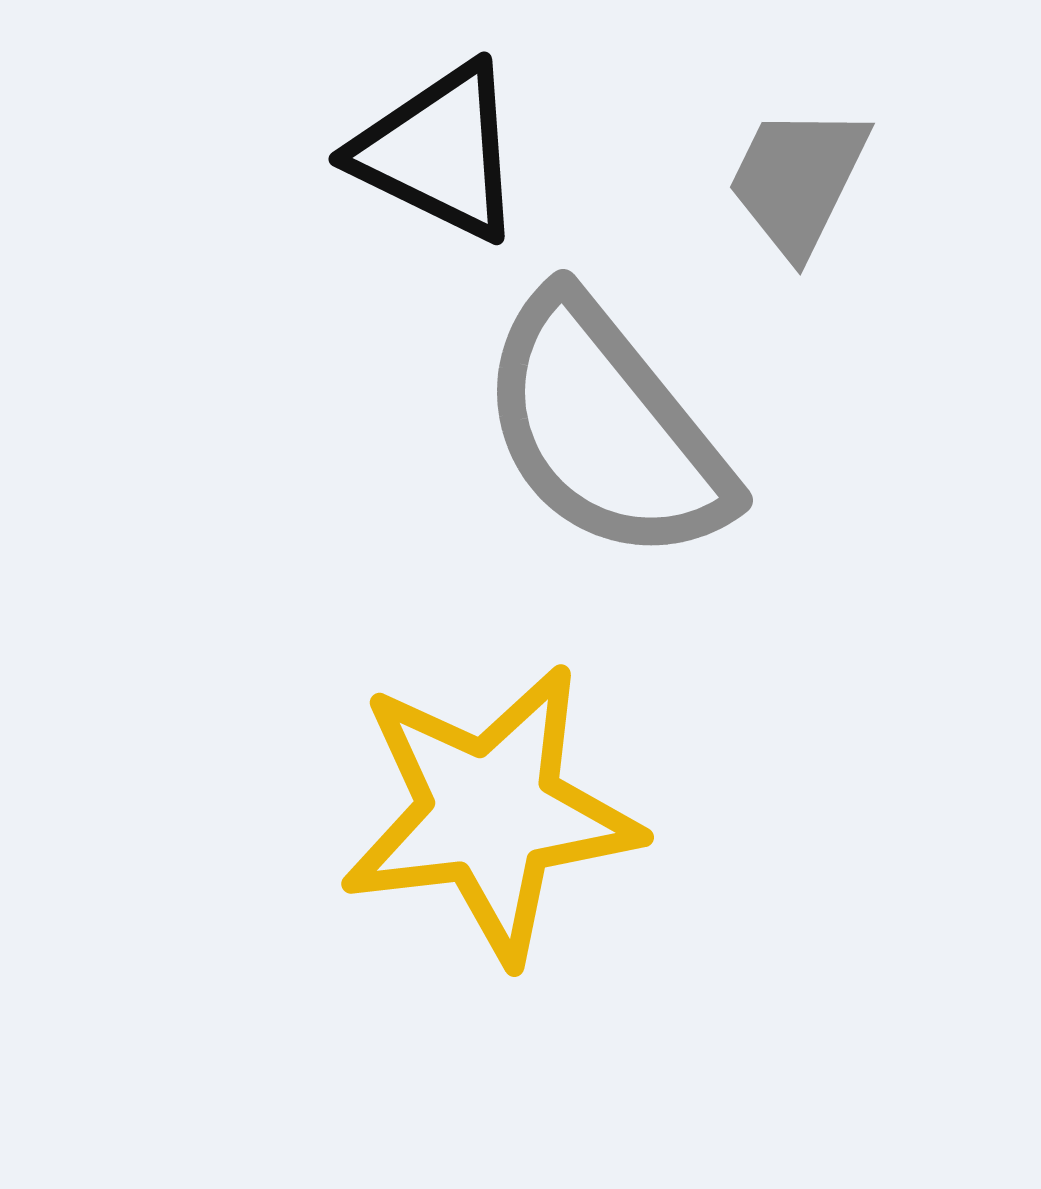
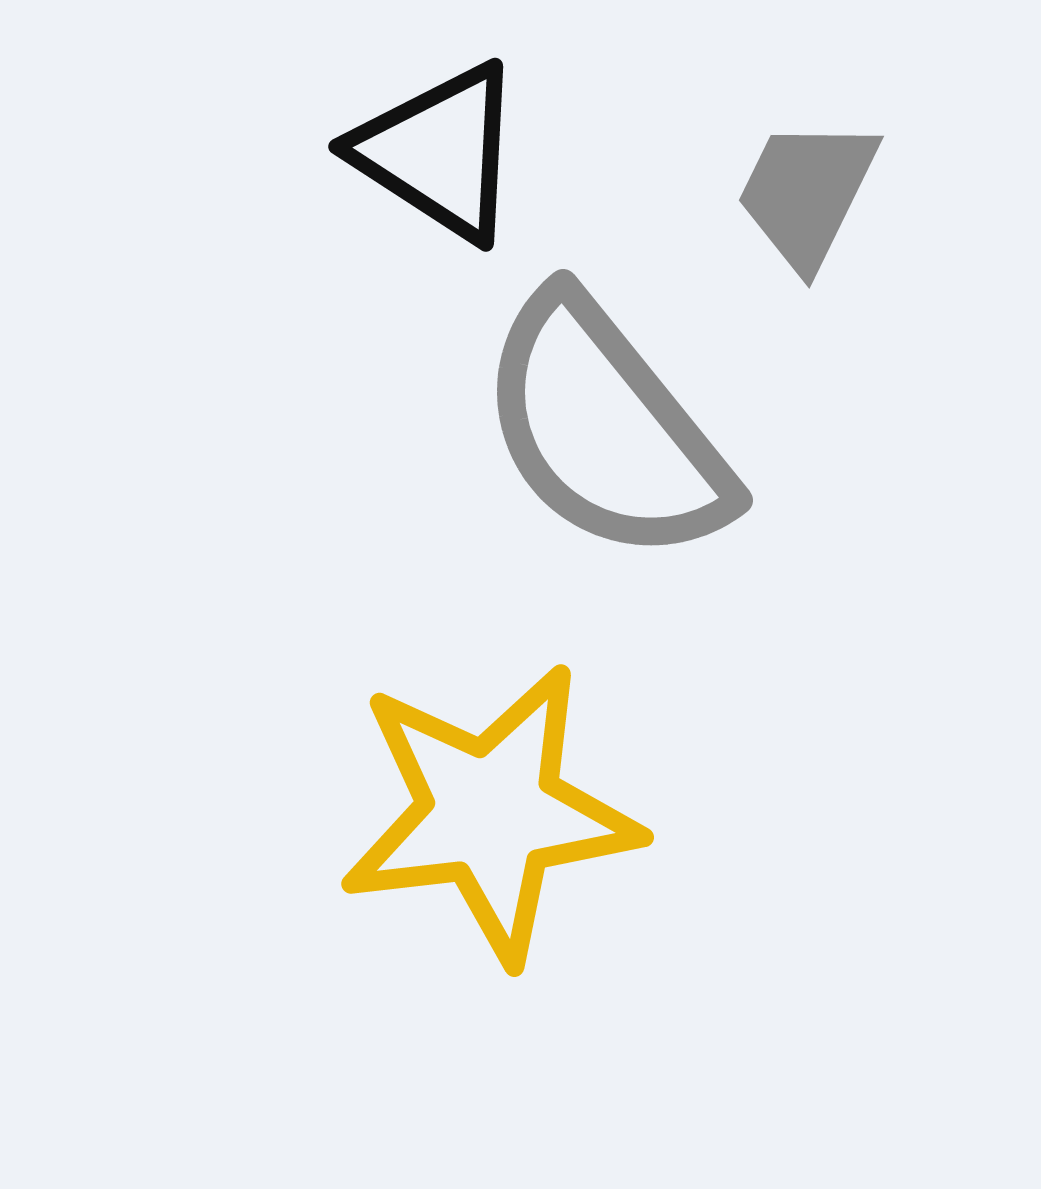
black triangle: rotated 7 degrees clockwise
gray trapezoid: moved 9 px right, 13 px down
